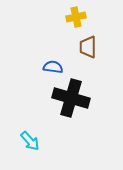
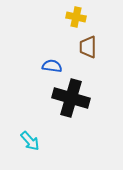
yellow cross: rotated 24 degrees clockwise
blue semicircle: moved 1 px left, 1 px up
